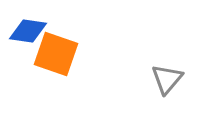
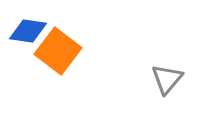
orange square: moved 2 px right, 3 px up; rotated 18 degrees clockwise
